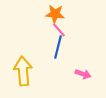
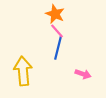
orange star: rotated 18 degrees clockwise
pink line: moved 2 px left, 1 px down
blue line: moved 1 px down
